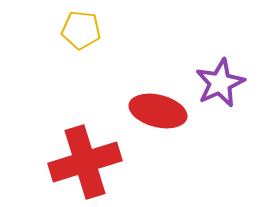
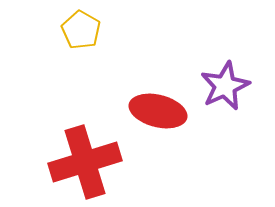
yellow pentagon: rotated 24 degrees clockwise
purple star: moved 5 px right, 3 px down
